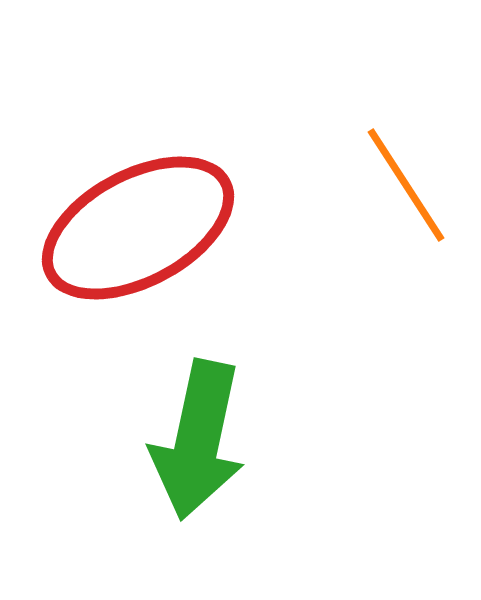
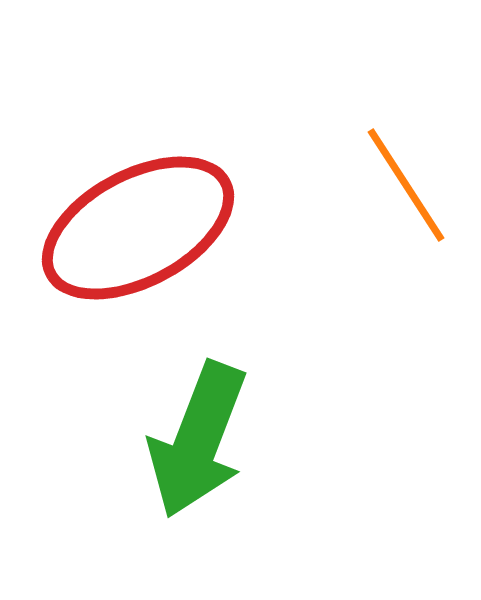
green arrow: rotated 9 degrees clockwise
